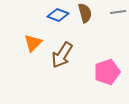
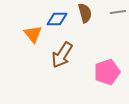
blue diamond: moved 1 px left, 4 px down; rotated 20 degrees counterclockwise
orange triangle: moved 9 px up; rotated 24 degrees counterclockwise
